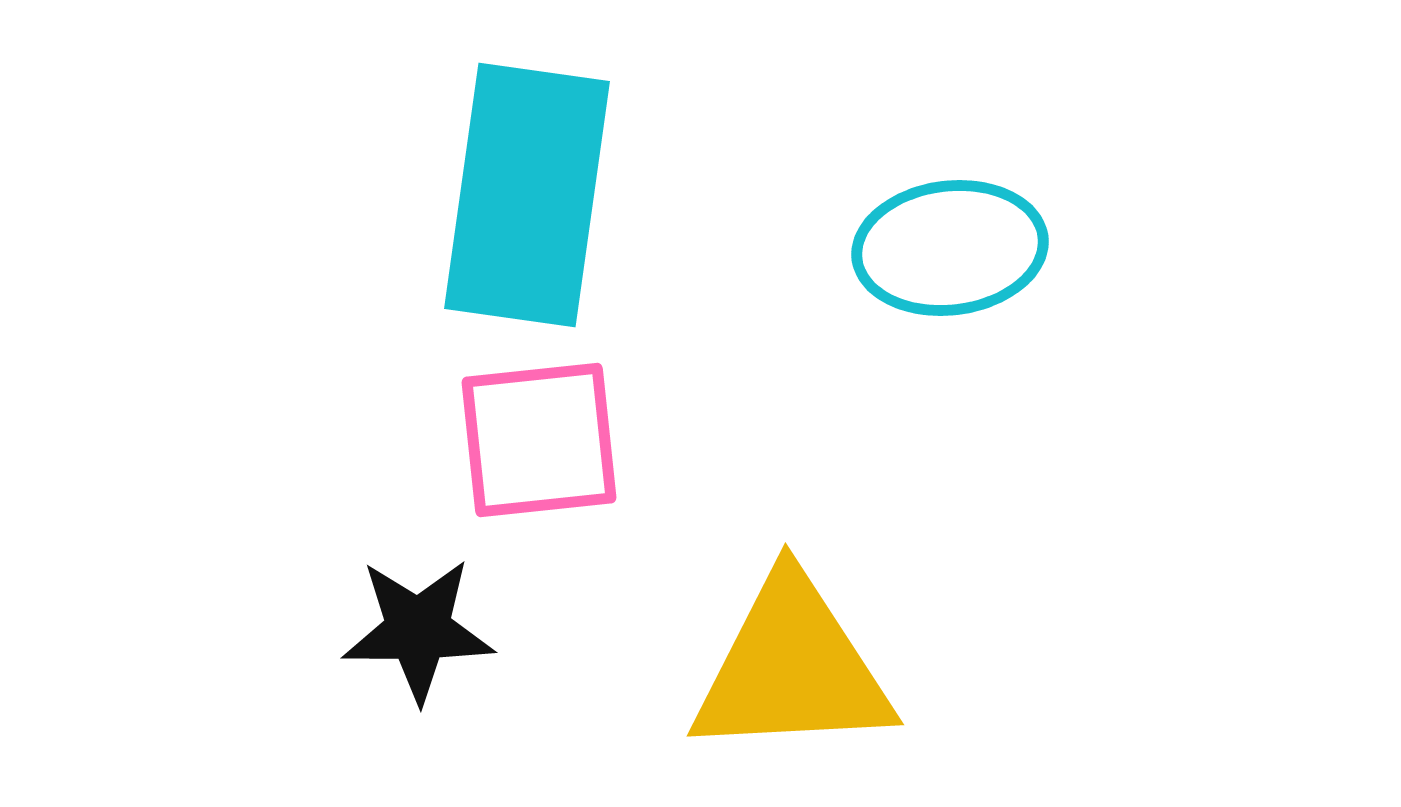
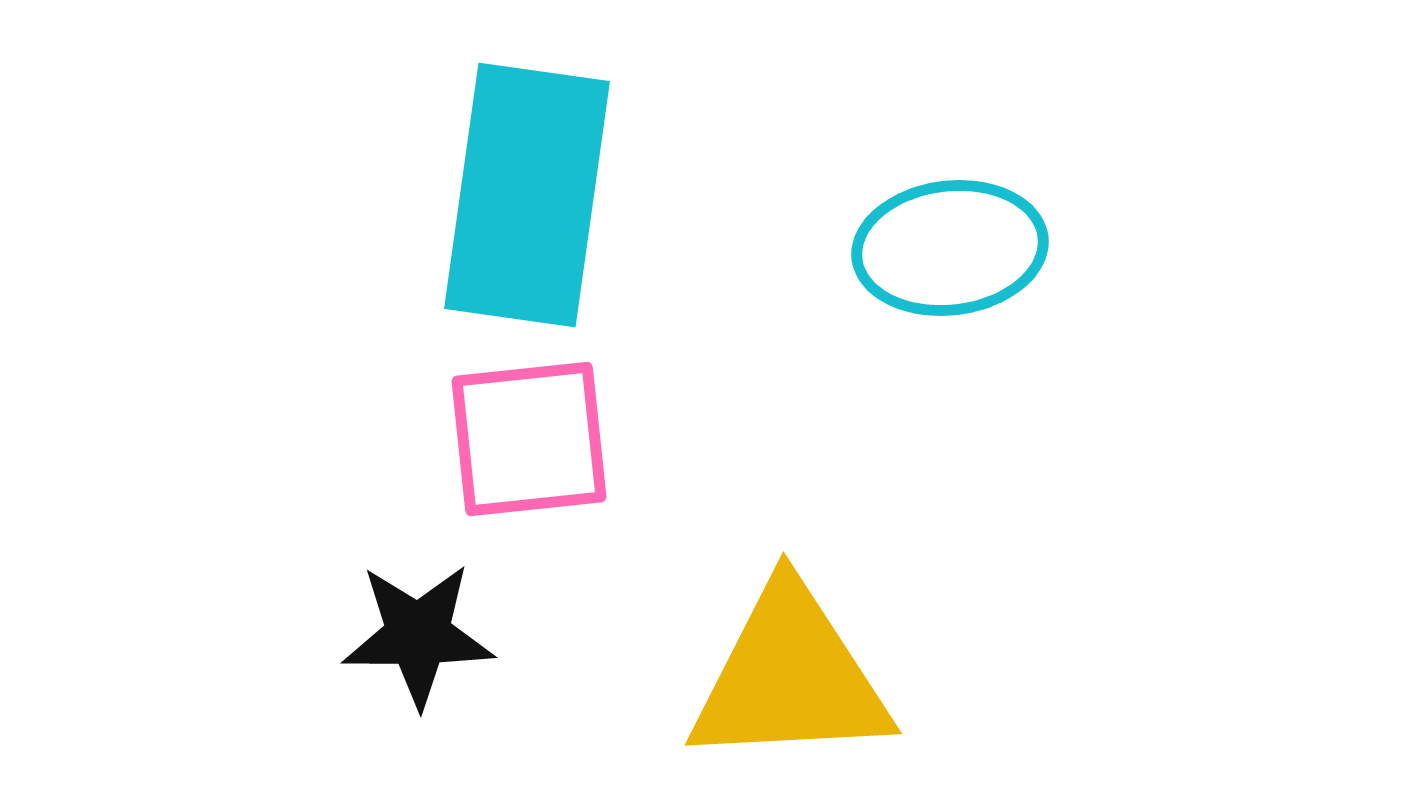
pink square: moved 10 px left, 1 px up
black star: moved 5 px down
yellow triangle: moved 2 px left, 9 px down
